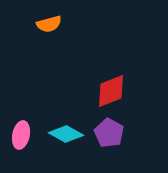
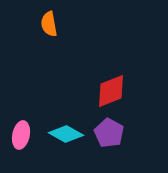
orange semicircle: rotated 95 degrees clockwise
